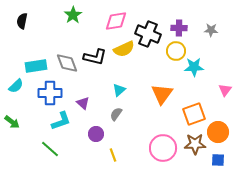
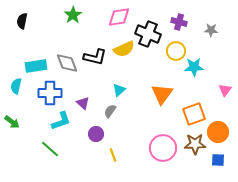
pink diamond: moved 3 px right, 4 px up
purple cross: moved 6 px up; rotated 14 degrees clockwise
cyan semicircle: rotated 147 degrees clockwise
gray semicircle: moved 6 px left, 3 px up
